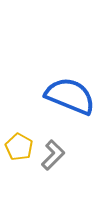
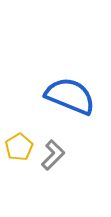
yellow pentagon: rotated 12 degrees clockwise
